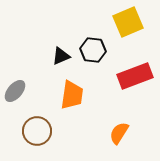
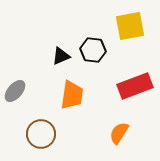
yellow square: moved 2 px right, 4 px down; rotated 12 degrees clockwise
red rectangle: moved 10 px down
brown circle: moved 4 px right, 3 px down
